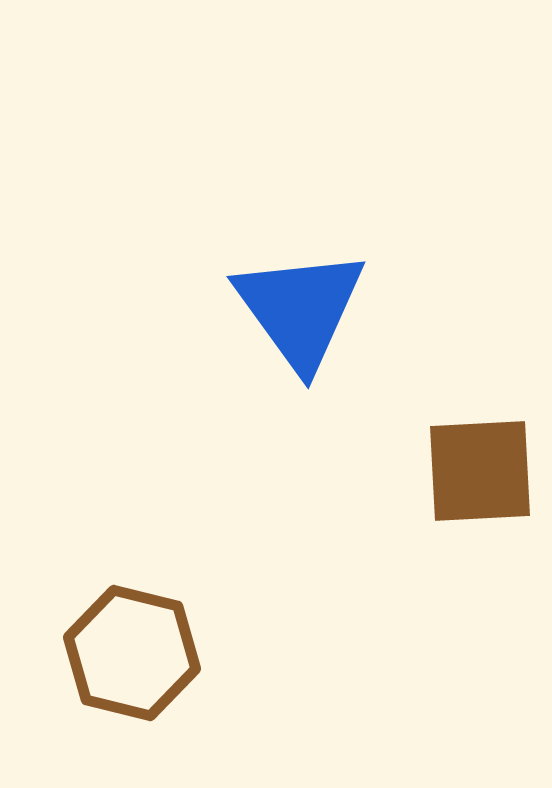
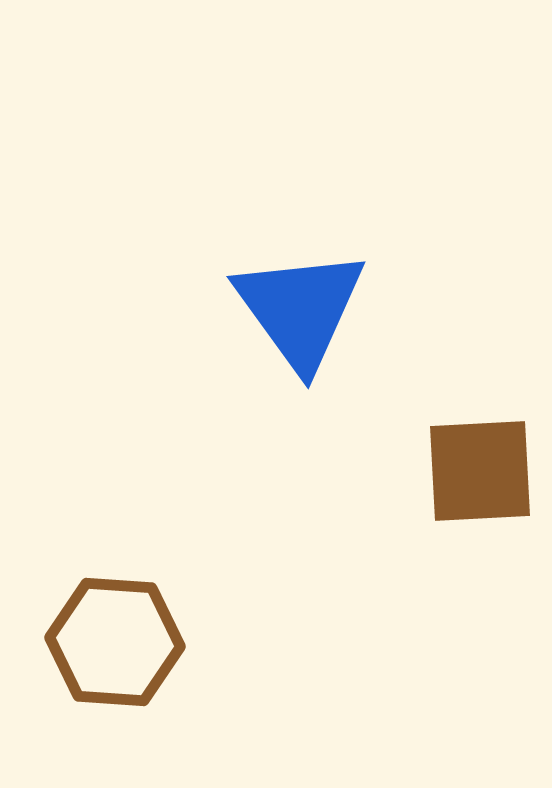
brown hexagon: moved 17 px left, 11 px up; rotated 10 degrees counterclockwise
